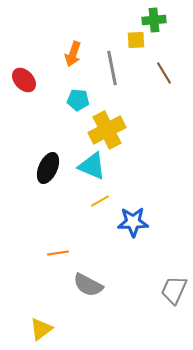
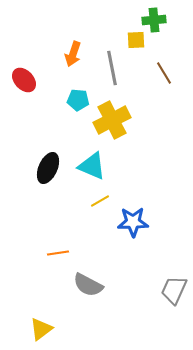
yellow cross: moved 5 px right, 10 px up
